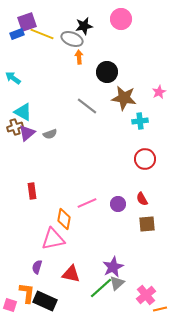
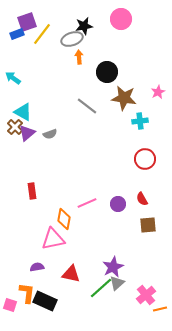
yellow line: rotated 75 degrees counterclockwise
gray ellipse: rotated 40 degrees counterclockwise
pink star: moved 1 px left
brown cross: rotated 28 degrees counterclockwise
brown square: moved 1 px right, 1 px down
purple semicircle: rotated 64 degrees clockwise
